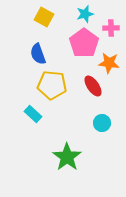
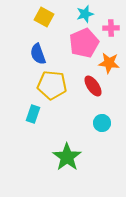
pink pentagon: rotated 12 degrees clockwise
cyan rectangle: rotated 66 degrees clockwise
